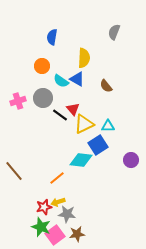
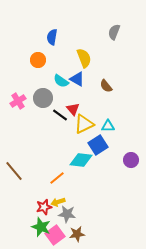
yellow semicircle: rotated 24 degrees counterclockwise
orange circle: moved 4 px left, 6 px up
pink cross: rotated 14 degrees counterclockwise
